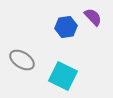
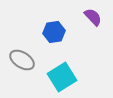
blue hexagon: moved 12 px left, 5 px down
cyan square: moved 1 px left, 1 px down; rotated 32 degrees clockwise
